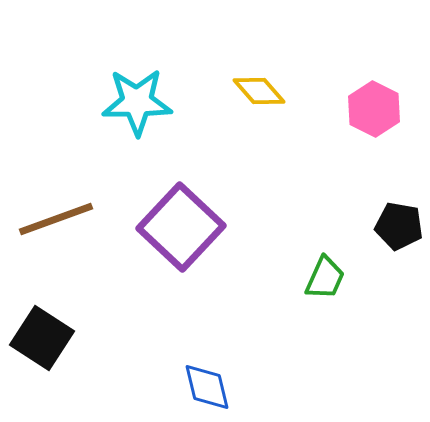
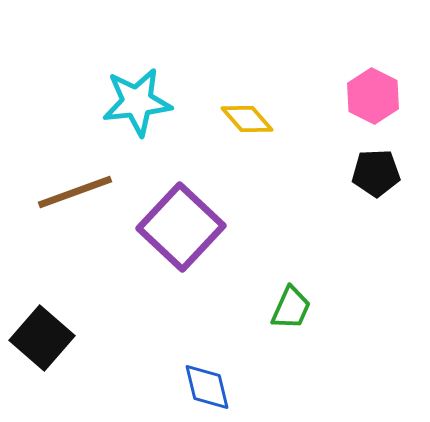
yellow diamond: moved 12 px left, 28 px down
cyan star: rotated 6 degrees counterclockwise
pink hexagon: moved 1 px left, 13 px up
brown line: moved 19 px right, 27 px up
black pentagon: moved 23 px left, 53 px up; rotated 12 degrees counterclockwise
green trapezoid: moved 34 px left, 30 px down
black square: rotated 8 degrees clockwise
